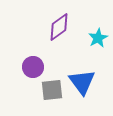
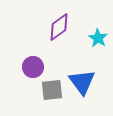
cyan star: rotated 12 degrees counterclockwise
